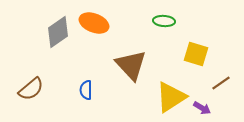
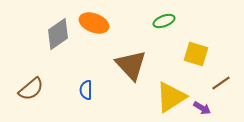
green ellipse: rotated 25 degrees counterclockwise
gray diamond: moved 2 px down
